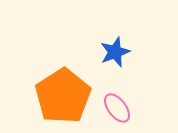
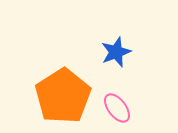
blue star: moved 1 px right
